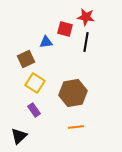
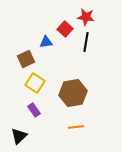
red square: rotated 28 degrees clockwise
